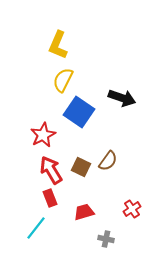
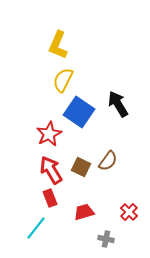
black arrow: moved 4 px left, 6 px down; rotated 140 degrees counterclockwise
red star: moved 6 px right, 1 px up
red cross: moved 3 px left, 3 px down; rotated 12 degrees counterclockwise
